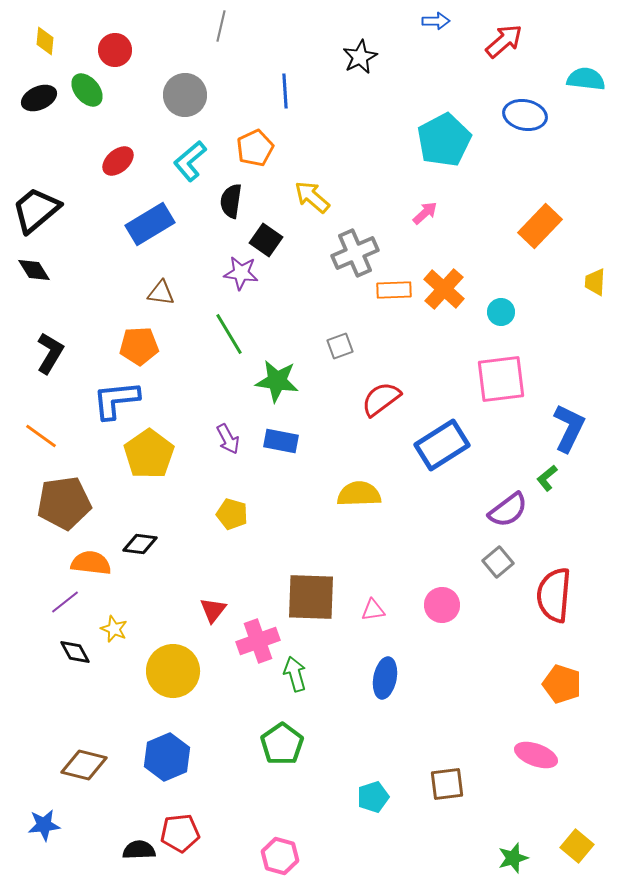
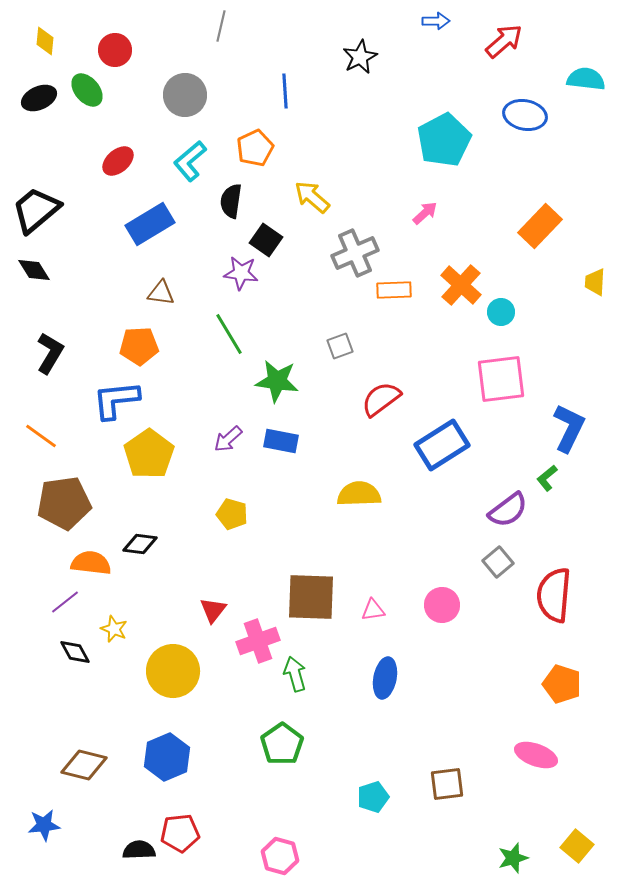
orange cross at (444, 289): moved 17 px right, 4 px up
purple arrow at (228, 439): rotated 76 degrees clockwise
